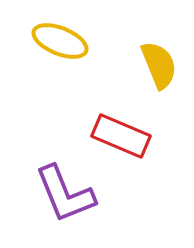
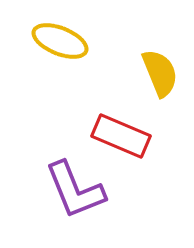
yellow semicircle: moved 1 px right, 8 px down
purple L-shape: moved 10 px right, 4 px up
